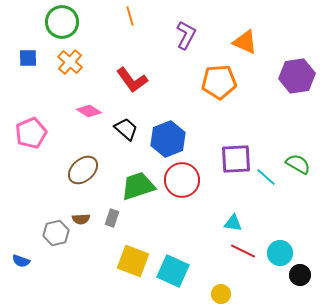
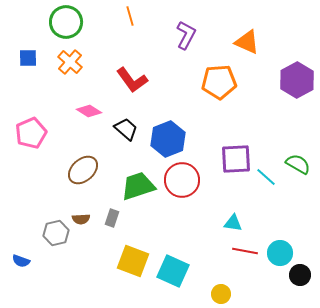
green circle: moved 4 px right
orange triangle: moved 2 px right
purple hexagon: moved 4 px down; rotated 20 degrees counterclockwise
red line: moved 2 px right; rotated 15 degrees counterclockwise
